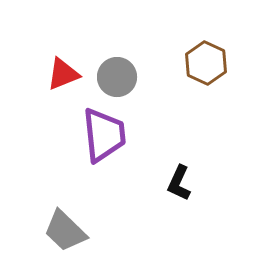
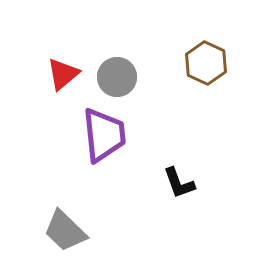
red triangle: rotated 18 degrees counterclockwise
black L-shape: rotated 45 degrees counterclockwise
